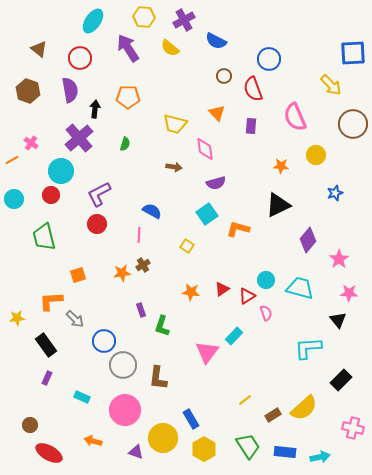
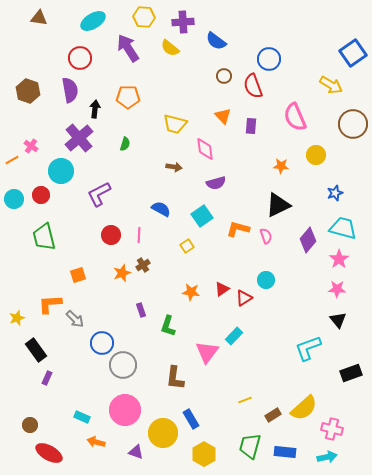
purple cross at (184, 20): moved 1 px left, 2 px down; rotated 25 degrees clockwise
cyan ellipse at (93, 21): rotated 25 degrees clockwise
blue semicircle at (216, 41): rotated 10 degrees clockwise
brown triangle at (39, 49): moved 31 px up; rotated 30 degrees counterclockwise
blue square at (353, 53): rotated 32 degrees counterclockwise
yellow arrow at (331, 85): rotated 15 degrees counterclockwise
red semicircle at (253, 89): moved 3 px up
orange triangle at (217, 113): moved 6 px right, 3 px down
pink cross at (31, 143): moved 3 px down
red circle at (51, 195): moved 10 px left
blue semicircle at (152, 211): moved 9 px right, 2 px up
cyan square at (207, 214): moved 5 px left, 2 px down
red circle at (97, 224): moved 14 px right, 11 px down
yellow square at (187, 246): rotated 24 degrees clockwise
orange star at (122, 273): rotated 12 degrees counterclockwise
cyan trapezoid at (300, 288): moved 43 px right, 60 px up
pink star at (349, 293): moved 12 px left, 4 px up
red triangle at (247, 296): moved 3 px left, 2 px down
orange L-shape at (51, 301): moved 1 px left, 3 px down
pink semicircle at (266, 313): moved 77 px up
yellow star at (17, 318): rotated 14 degrees counterclockwise
green L-shape at (162, 326): moved 6 px right
blue circle at (104, 341): moved 2 px left, 2 px down
black rectangle at (46, 345): moved 10 px left, 5 px down
cyan L-shape at (308, 348): rotated 16 degrees counterclockwise
brown L-shape at (158, 378): moved 17 px right
black rectangle at (341, 380): moved 10 px right, 7 px up; rotated 25 degrees clockwise
cyan rectangle at (82, 397): moved 20 px down
yellow line at (245, 400): rotated 16 degrees clockwise
pink cross at (353, 428): moved 21 px left, 1 px down
yellow circle at (163, 438): moved 5 px up
orange arrow at (93, 441): moved 3 px right, 1 px down
green trapezoid at (248, 446): moved 2 px right; rotated 132 degrees counterclockwise
yellow hexagon at (204, 449): moved 5 px down
cyan arrow at (320, 457): moved 7 px right
